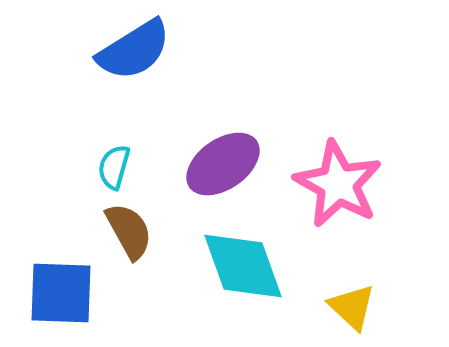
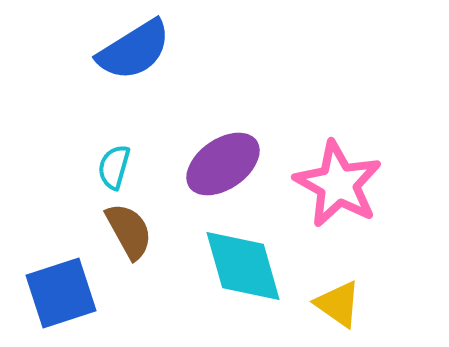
cyan diamond: rotated 4 degrees clockwise
blue square: rotated 20 degrees counterclockwise
yellow triangle: moved 14 px left, 3 px up; rotated 8 degrees counterclockwise
